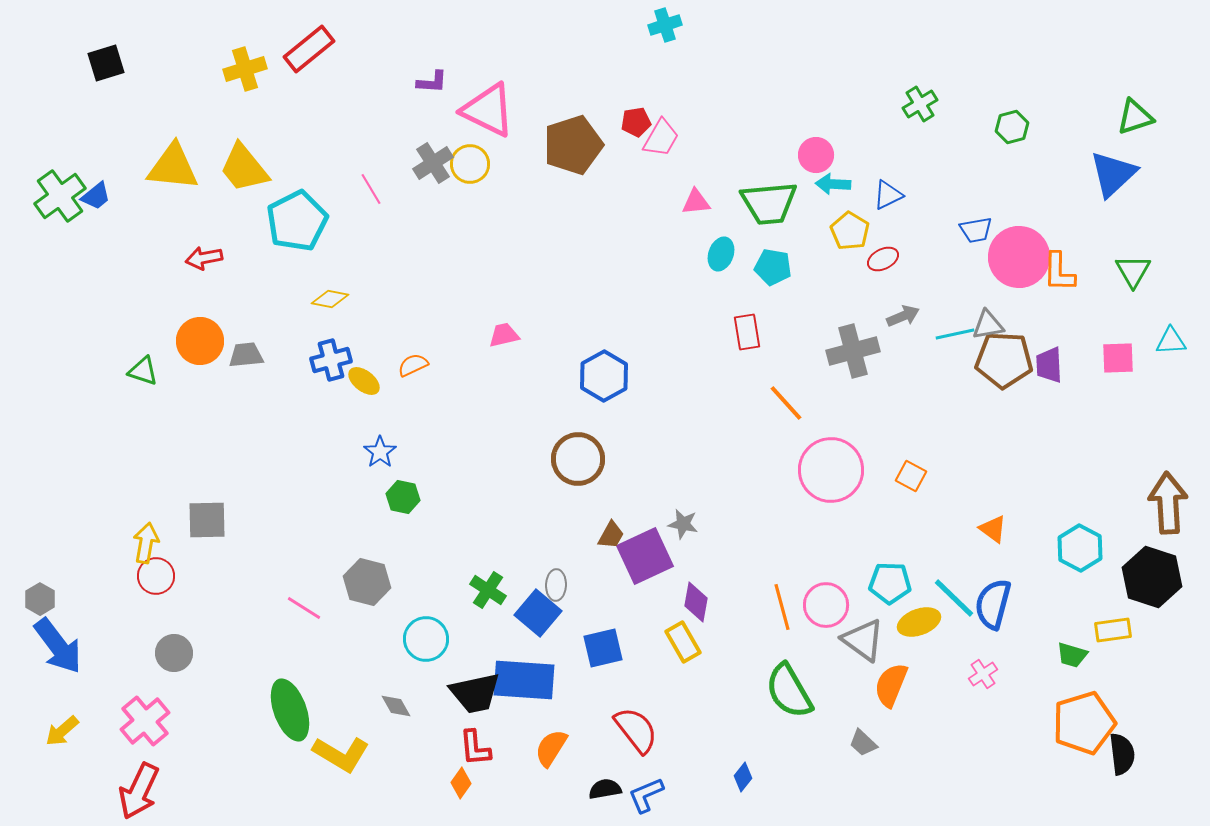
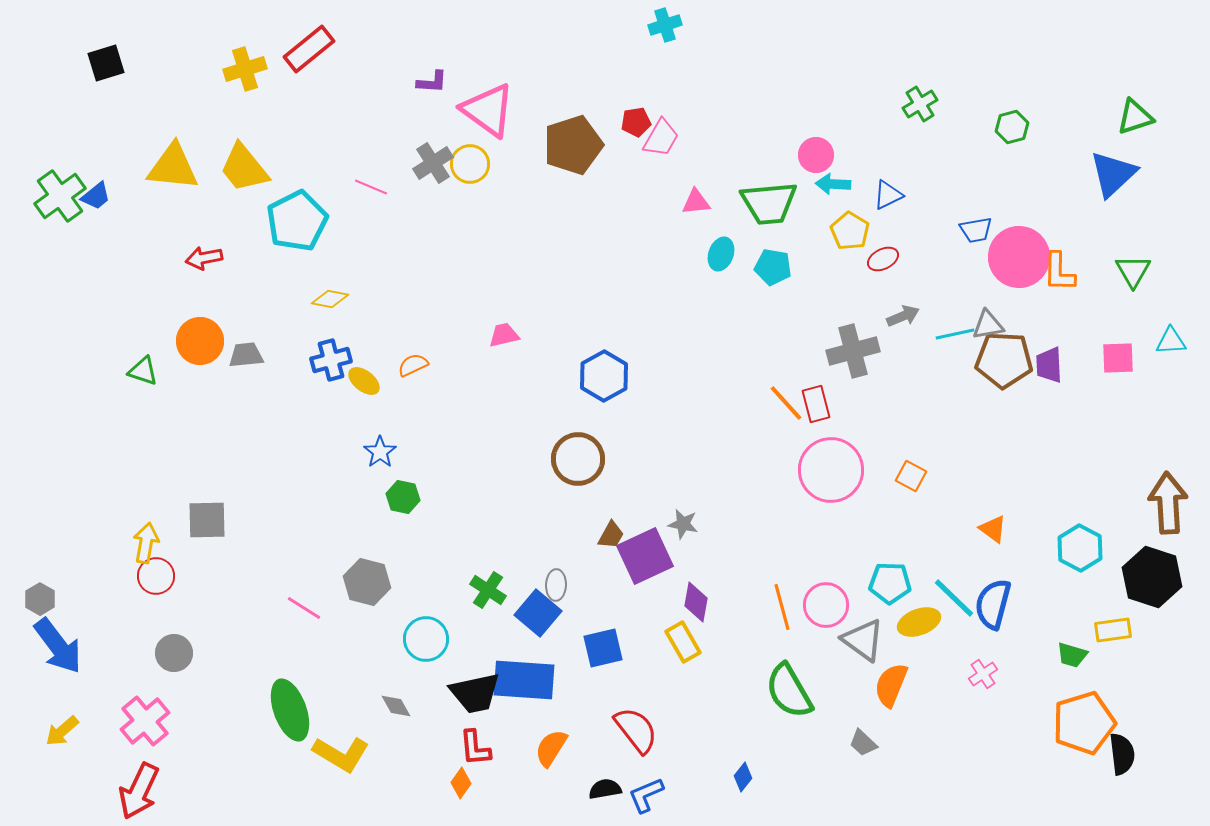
pink triangle at (488, 110): rotated 10 degrees clockwise
pink line at (371, 189): moved 2 px up; rotated 36 degrees counterclockwise
red rectangle at (747, 332): moved 69 px right, 72 px down; rotated 6 degrees counterclockwise
